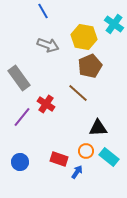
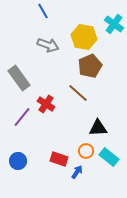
blue circle: moved 2 px left, 1 px up
